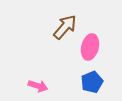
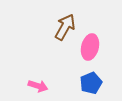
brown arrow: rotated 12 degrees counterclockwise
blue pentagon: moved 1 px left, 1 px down
